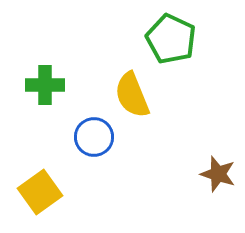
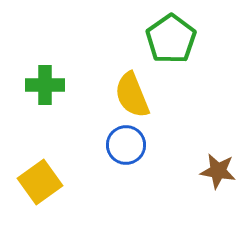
green pentagon: rotated 12 degrees clockwise
blue circle: moved 32 px right, 8 px down
brown star: moved 3 px up; rotated 9 degrees counterclockwise
yellow square: moved 10 px up
